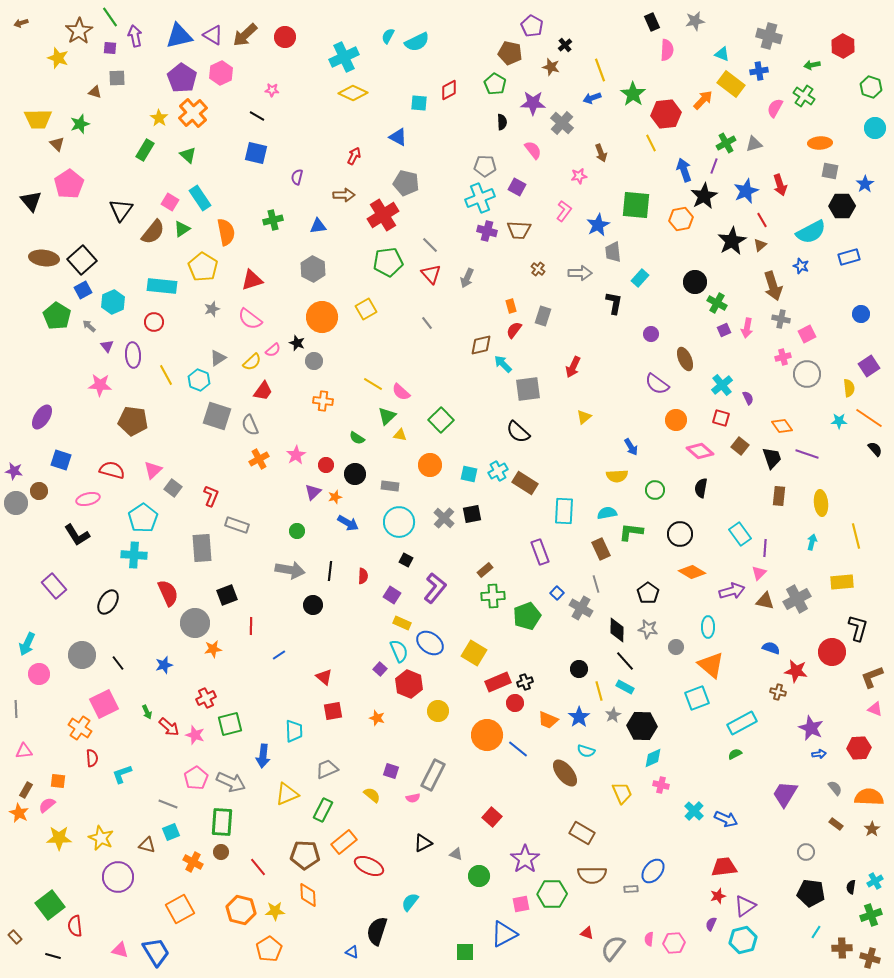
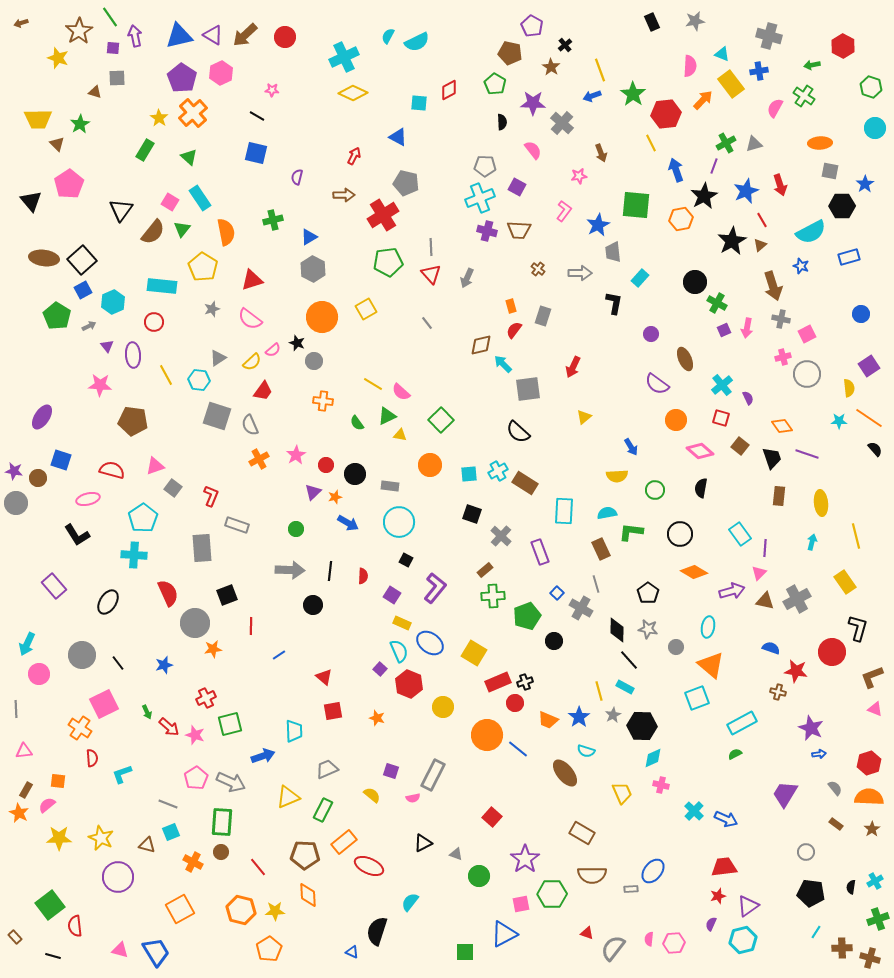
purple square at (110, 48): moved 3 px right
pink semicircle at (667, 50): moved 23 px right, 16 px down
brown star at (551, 67): rotated 18 degrees clockwise
yellow rectangle at (731, 84): rotated 16 degrees clockwise
blue arrow at (592, 98): moved 2 px up
green star at (80, 124): rotated 12 degrees counterclockwise
green triangle at (188, 155): moved 1 px right, 2 px down
blue arrow at (684, 170): moved 8 px left
blue triangle at (318, 226): moved 9 px left, 11 px down; rotated 24 degrees counterclockwise
green triangle at (182, 229): rotated 18 degrees counterclockwise
gray line at (430, 245): moved 1 px right, 2 px down; rotated 42 degrees clockwise
gray arrow at (89, 326): rotated 112 degrees clockwise
cyan hexagon at (199, 380): rotated 15 degrees counterclockwise
green triangle at (387, 416): rotated 18 degrees clockwise
green semicircle at (357, 438): moved 15 px up; rotated 21 degrees clockwise
pink triangle at (153, 470): moved 2 px right, 4 px up; rotated 24 degrees clockwise
cyan square at (469, 474): rotated 18 degrees counterclockwise
brown circle at (39, 491): moved 1 px left, 13 px up
black square at (472, 514): rotated 30 degrees clockwise
gray cross at (444, 518): moved 57 px right, 18 px down
green circle at (297, 531): moved 1 px left, 2 px up
gray arrow at (290, 570): rotated 8 degrees counterclockwise
orange diamond at (692, 572): moved 2 px right
yellow rectangle at (842, 582): moved 3 px right; rotated 60 degrees clockwise
cyan ellipse at (708, 627): rotated 10 degrees clockwise
black line at (625, 661): moved 4 px right, 1 px up
black circle at (579, 669): moved 25 px left, 28 px up
yellow circle at (438, 711): moved 5 px right, 4 px up
red hexagon at (859, 748): moved 10 px right, 15 px down; rotated 15 degrees counterclockwise
blue arrow at (263, 756): rotated 115 degrees counterclockwise
yellow triangle at (287, 794): moved 1 px right, 3 px down
purple triangle at (745, 906): moved 3 px right
green cross at (871, 915): moved 7 px right, 4 px down
